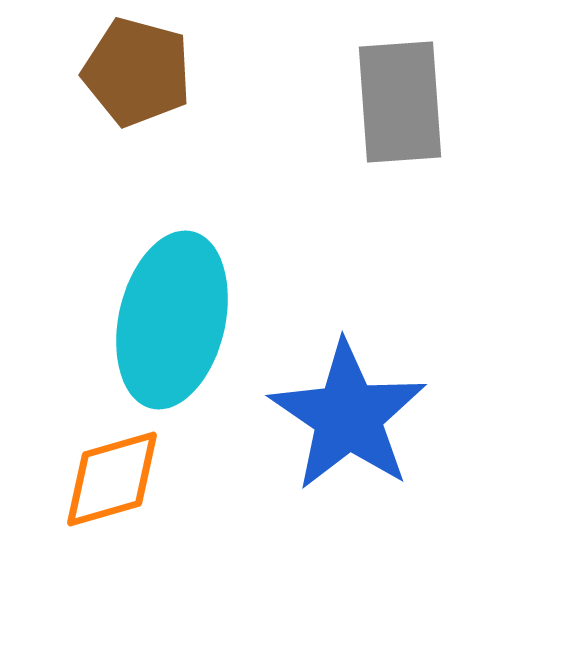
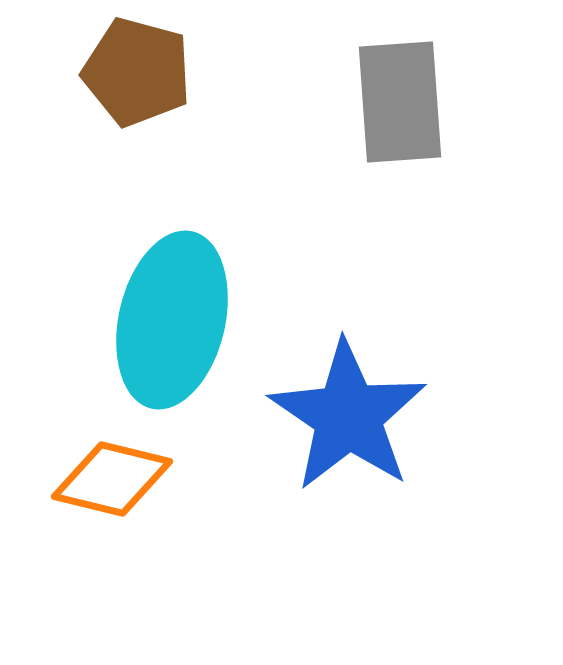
orange diamond: rotated 30 degrees clockwise
